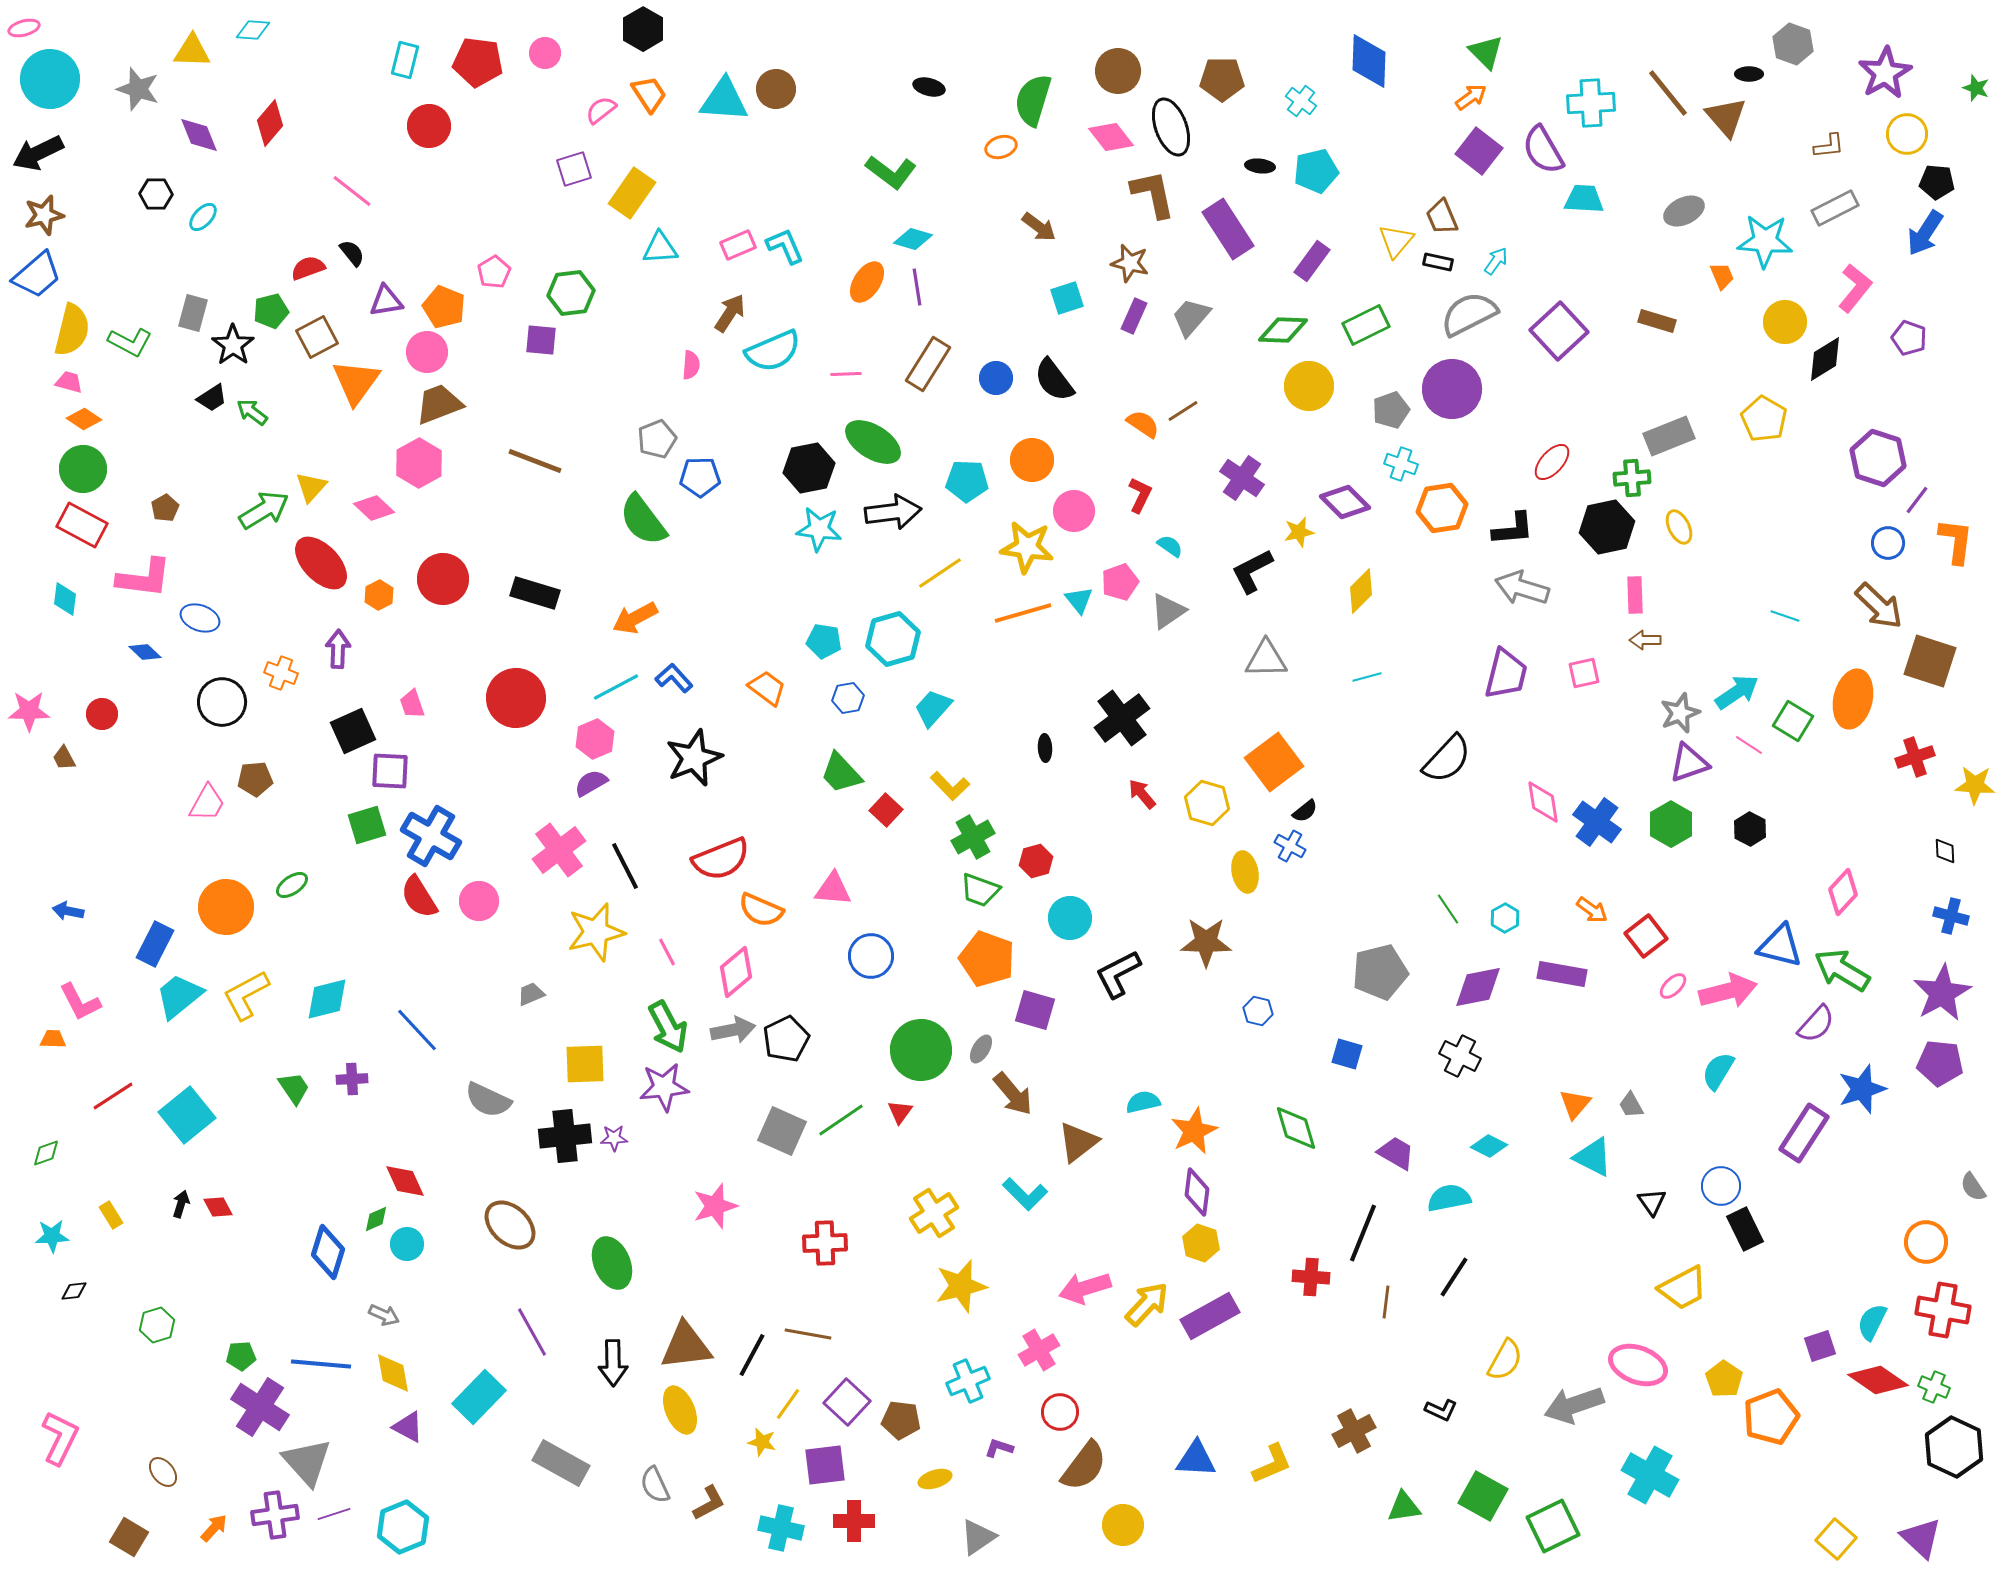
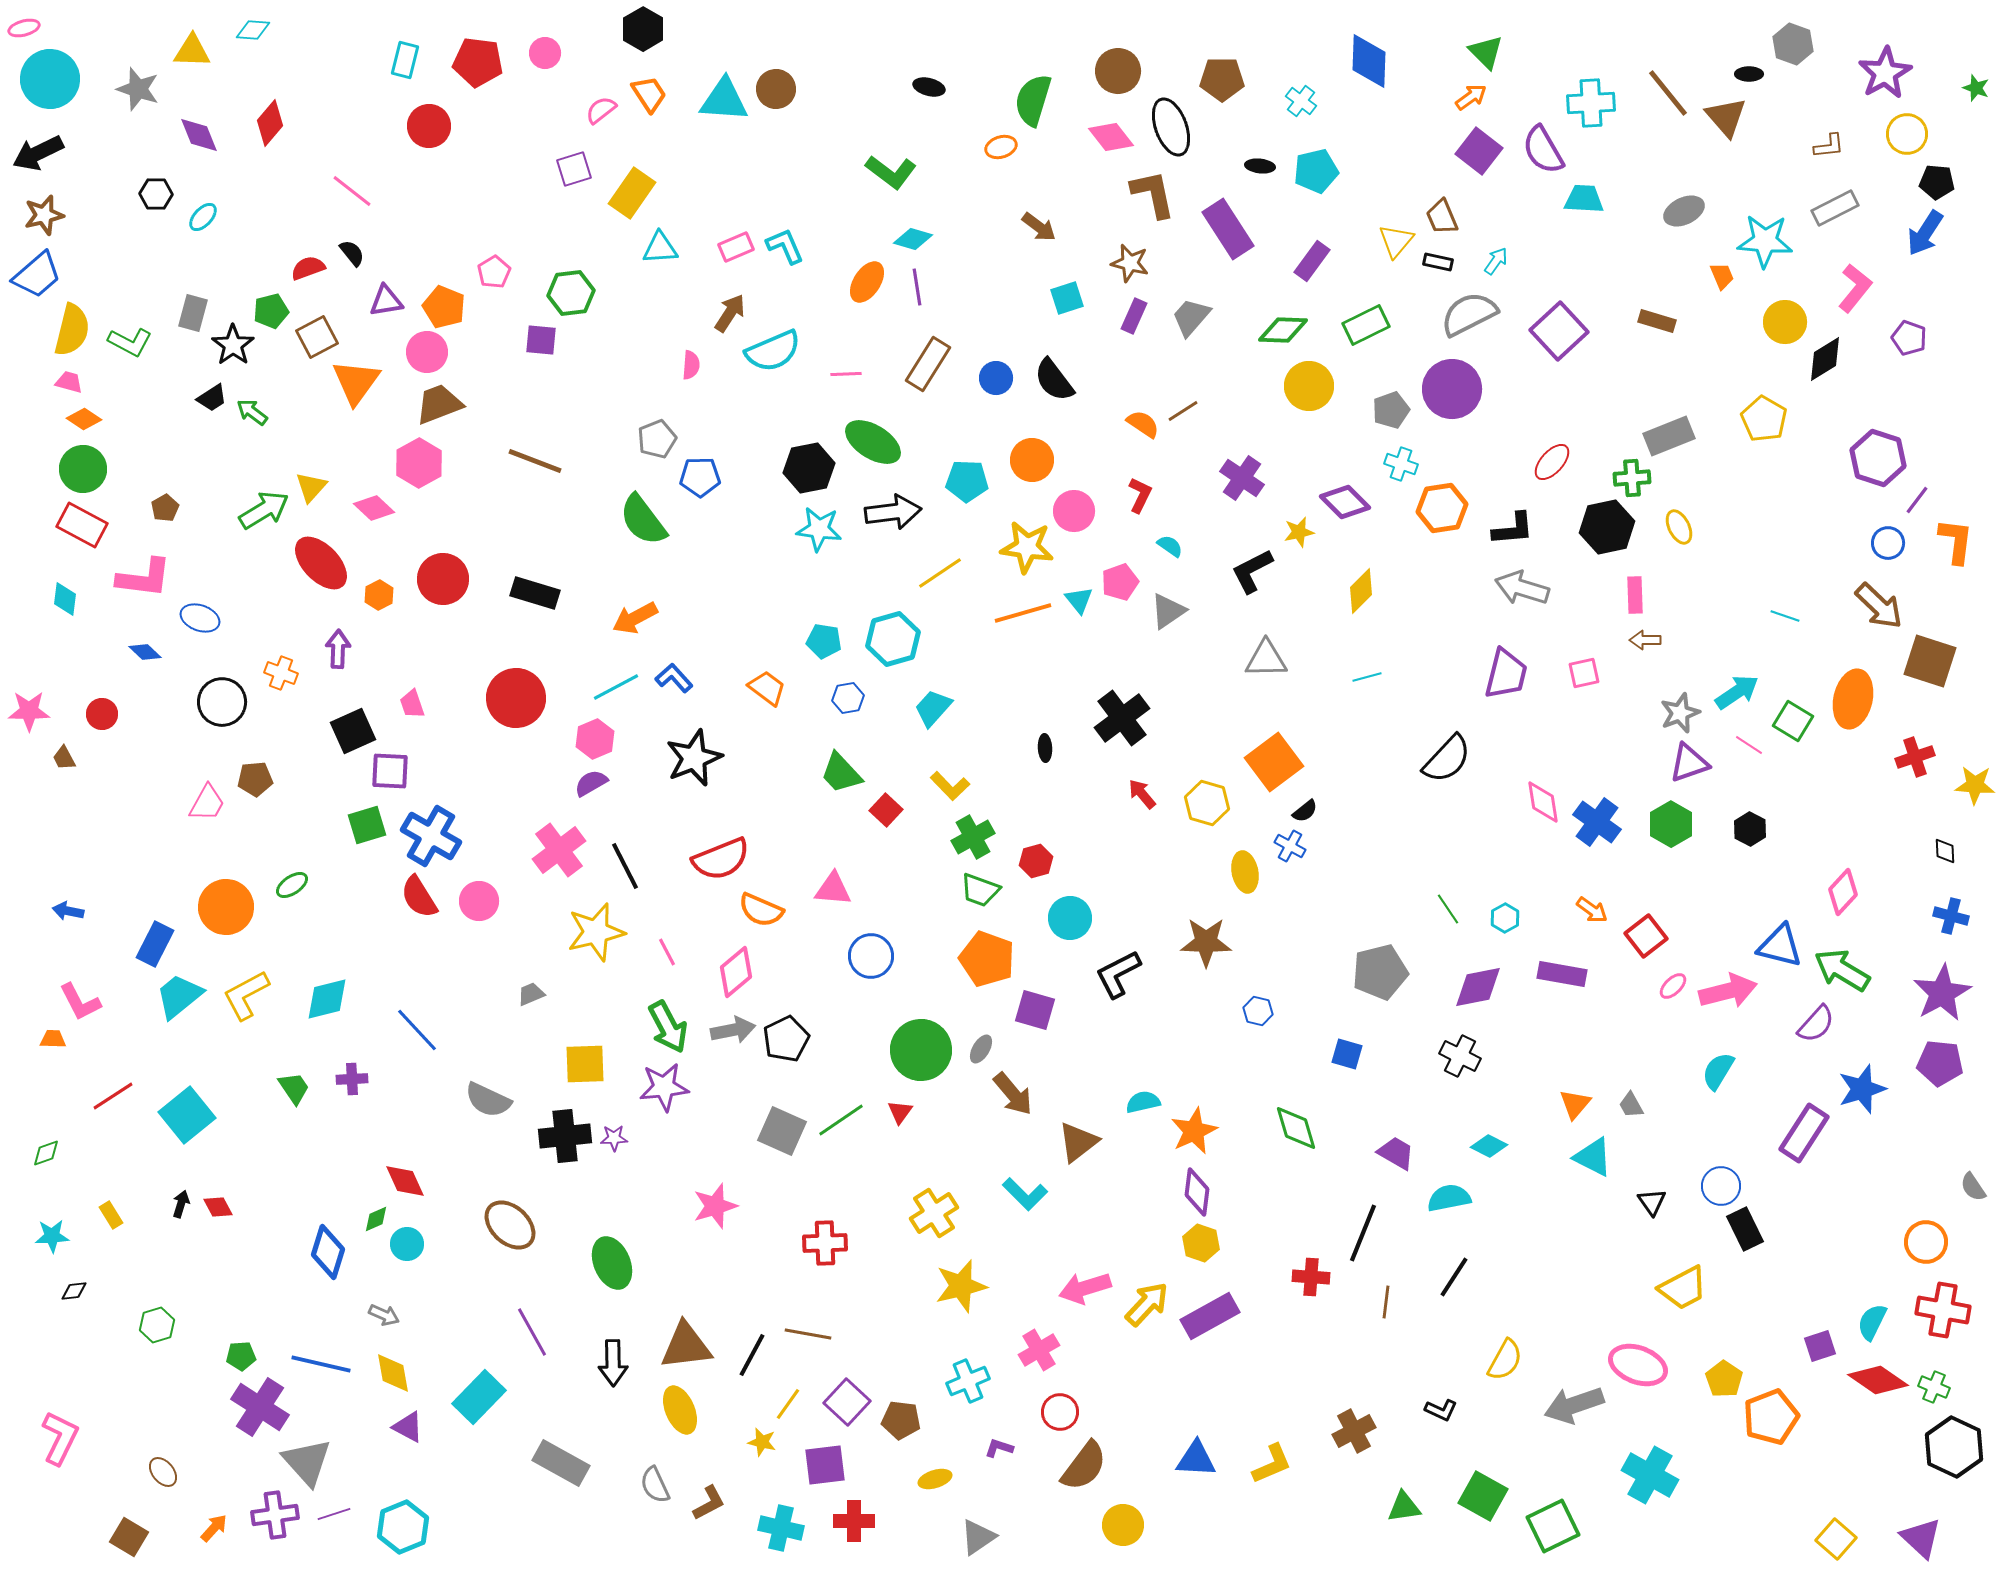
pink rectangle at (738, 245): moved 2 px left, 2 px down
blue line at (321, 1364): rotated 8 degrees clockwise
